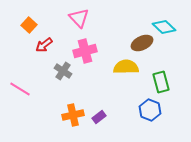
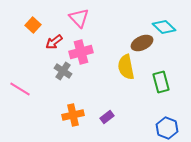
orange square: moved 4 px right
red arrow: moved 10 px right, 3 px up
pink cross: moved 4 px left, 1 px down
yellow semicircle: rotated 100 degrees counterclockwise
blue hexagon: moved 17 px right, 18 px down
purple rectangle: moved 8 px right
